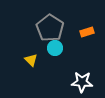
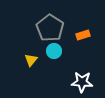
orange rectangle: moved 4 px left, 3 px down
cyan circle: moved 1 px left, 3 px down
yellow triangle: rotated 24 degrees clockwise
